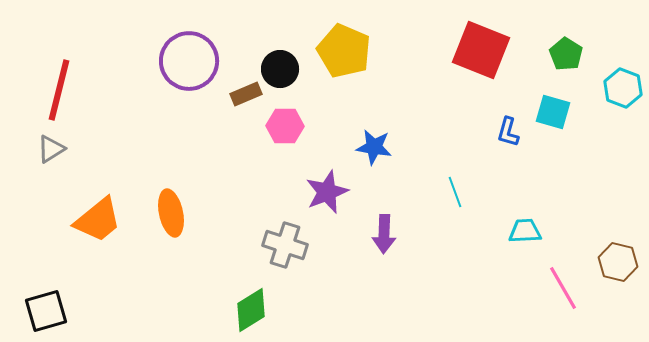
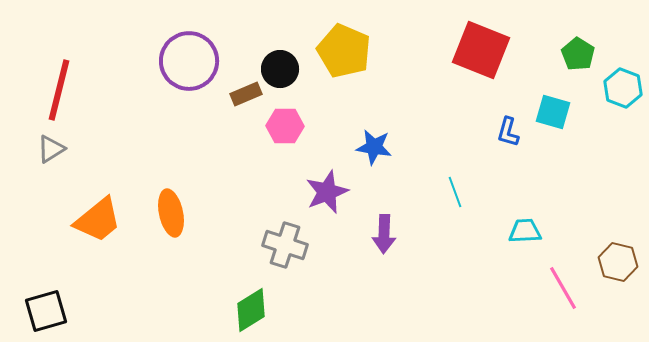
green pentagon: moved 12 px right
